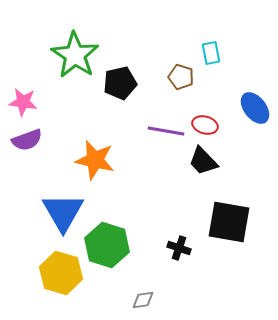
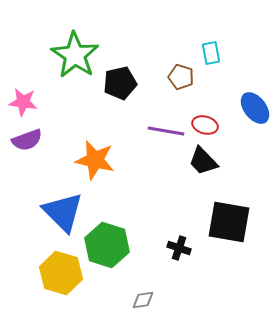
blue triangle: rotated 15 degrees counterclockwise
